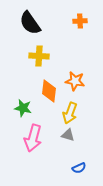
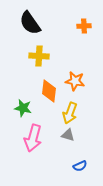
orange cross: moved 4 px right, 5 px down
blue semicircle: moved 1 px right, 2 px up
